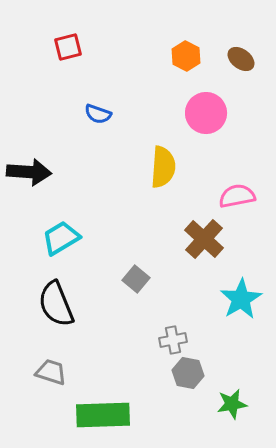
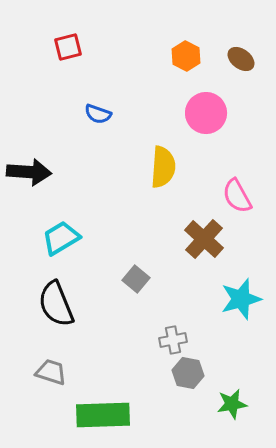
pink semicircle: rotated 108 degrees counterclockwise
cyan star: rotated 15 degrees clockwise
